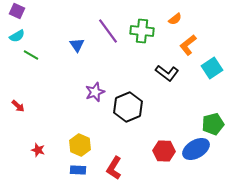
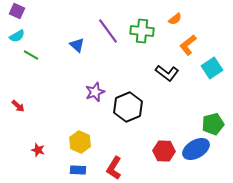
blue triangle: rotated 14 degrees counterclockwise
yellow hexagon: moved 3 px up
